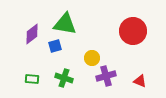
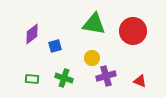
green triangle: moved 29 px right
